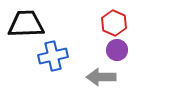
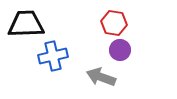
red hexagon: rotated 15 degrees counterclockwise
purple circle: moved 3 px right
gray arrow: rotated 20 degrees clockwise
